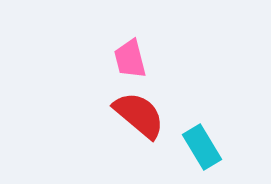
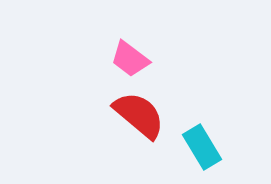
pink trapezoid: rotated 39 degrees counterclockwise
